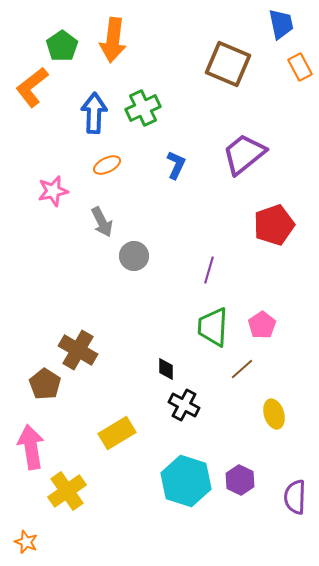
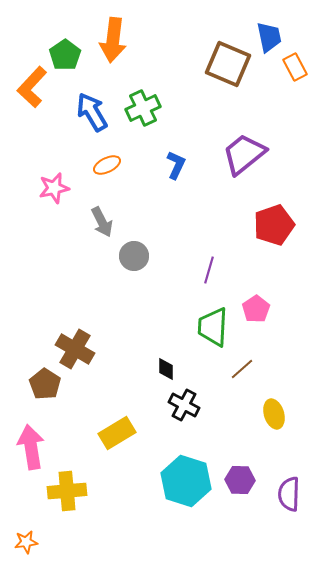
blue trapezoid: moved 12 px left, 13 px down
green pentagon: moved 3 px right, 9 px down
orange rectangle: moved 5 px left
orange L-shape: rotated 9 degrees counterclockwise
blue arrow: moved 2 px left, 1 px up; rotated 33 degrees counterclockwise
pink star: moved 1 px right, 3 px up
pink pentagon: moved 6 px left, 16 px up
brown cross: moved 3 px left, 1 px up
purple hexagon: rotated 24 degrees counterclockwise
yellow cross: rotated 30 degrees clockwise
purple semicircle: moved 6 px left, 3 px up
orange star: rotated 30 degrees counterclockwise
